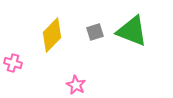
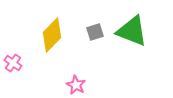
pink cross: rotated 18 degrees clockwise
